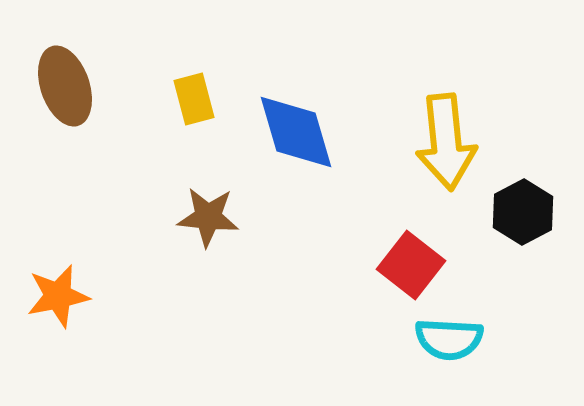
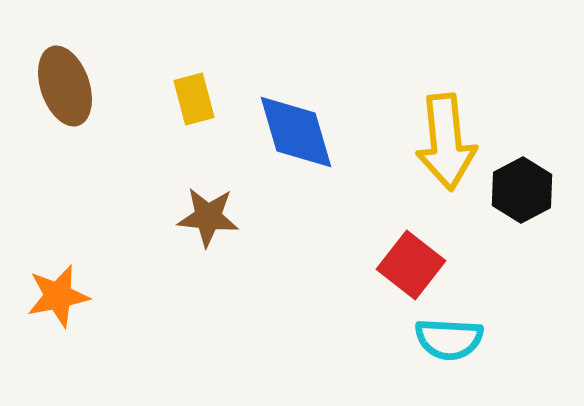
black hexagon: moved 1 px left, 22 px up
